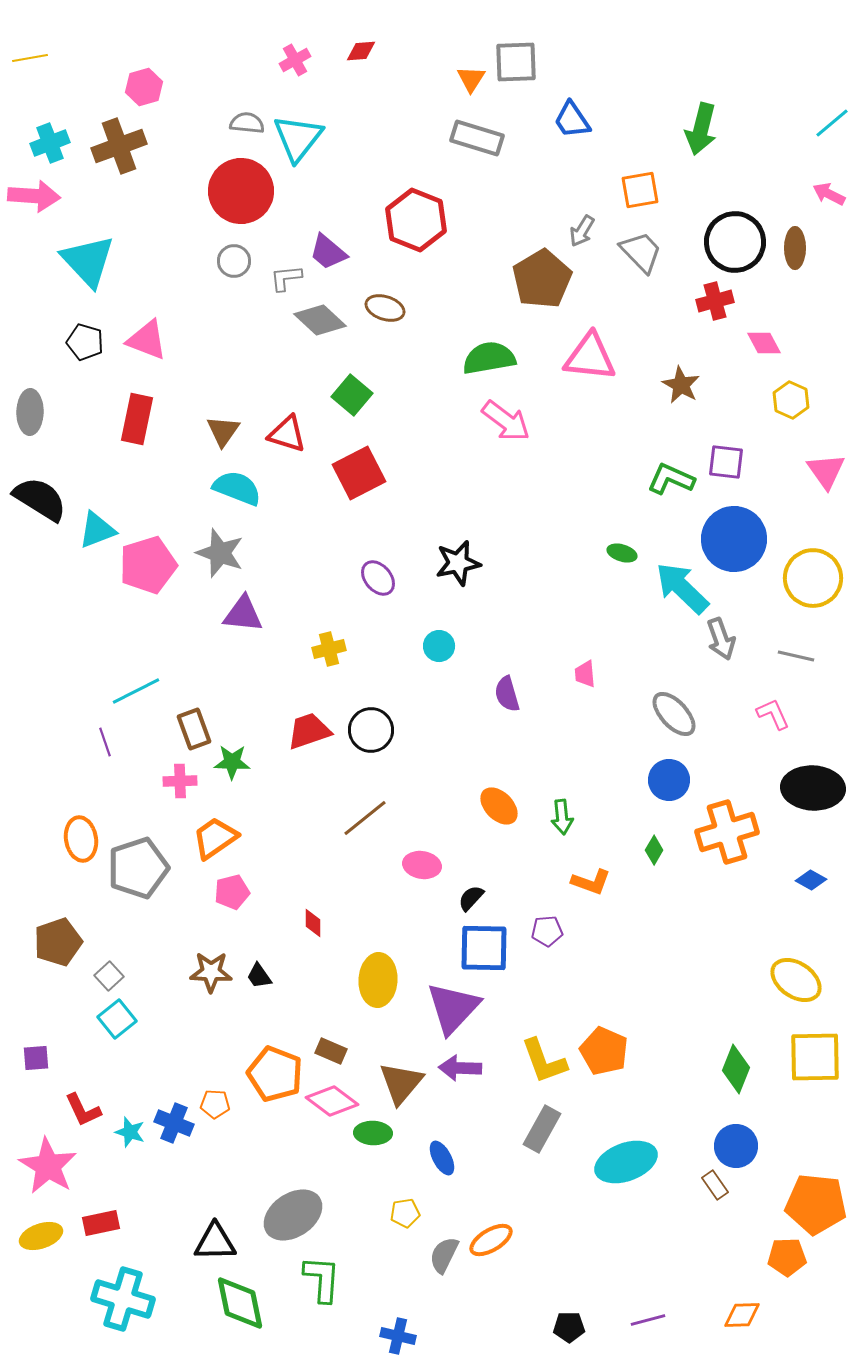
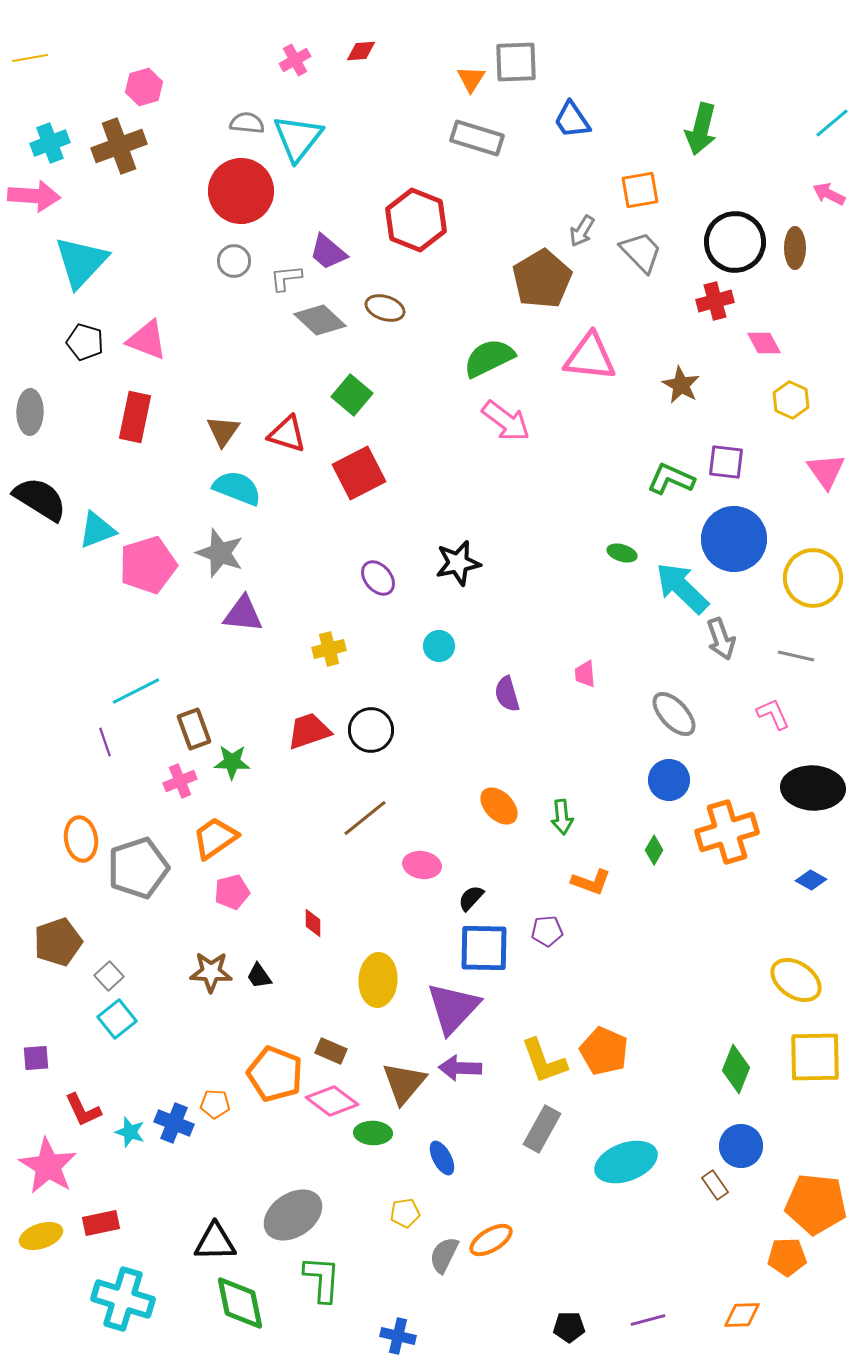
cyan triangle at (88, 261): moved 7 px left, 1 px down; rotated 26 degrees clockwise
green semicircle at (489, 358): rotated 16 degrees counterclockwise
red rectangle at (137, 419): moved 2 px left, 2 px up
pink cross at (180, 781): rotated 20 degrees counterclockwise
brown triangle at (401, 1083): moved 3 px right
blue circle at (736, 1146): moved 5 px right
